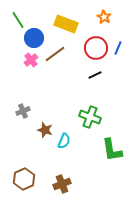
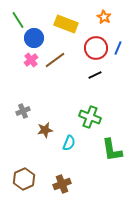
brown line: moved 6 px down
brown star: rotated 28 degrees counterclockwise
cyan semicircle: moved 5 px right, 2 px down
